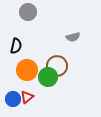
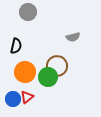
orange circle: moved 2 px left, 2 px down
